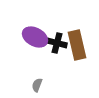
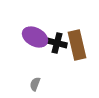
gray semicircle: moved 2 px left, 1 px up
